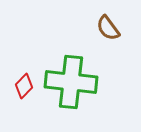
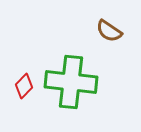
brown semicircle: moved 1 px right, 3 px down; rotated 20 degrees counterclockwise
